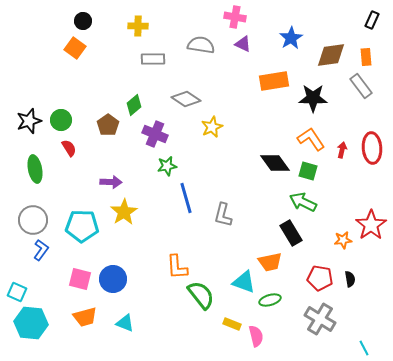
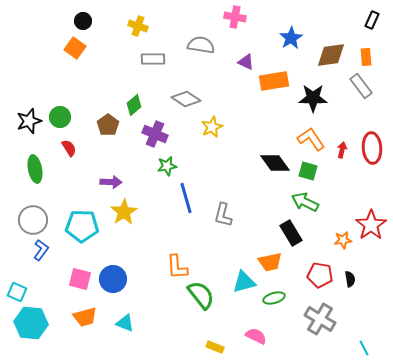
yellow cross at (138, 26): rotated 18 degrees clockwise
purple triangle at (243, 44): moved 3 px right, 18 px down
green circle at (61, 120): moved 1 px left, 3 px up
green arrow at (303, 202): moved 2 px right
red pentagon at (320, 278): moved 3 px up
cyan triangle at (244, 282): rotated 35 degrees counterclockwise
green ellipse at (270, 300): moved 4 px right, 2 px up
yellow rectangle at (232, 324): moved 17 px left, 23 px down
pink semicircle at (256, 336): rotated 50 degrees counterclockwise
